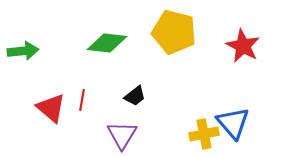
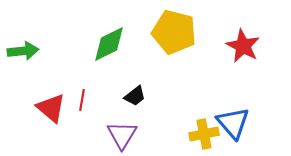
green diamond: moved 2 px right, 1 px down; rotated 33 degrees counterclockwise
